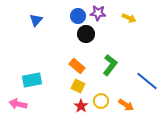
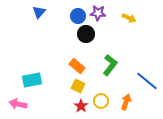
blue triangle: moved 3 px right, 8 px up
orange arrow: moved 3 px up; rotated 105 degrees counterclockwise
